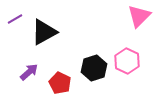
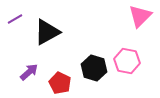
pink triangle: moved 1 px right
black triangle: moved 3 px right
pink hexagon: rotated 15 degrees counterclockwise
black hexagon: rotated 25 degrees counterclockwise
